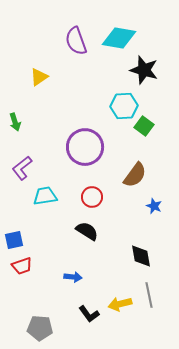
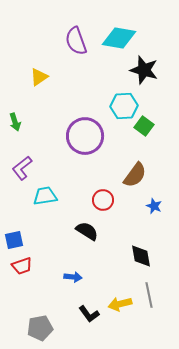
purple circle: moved 11 px up
red circle: moved 11 px right, 3 px down
gray pentagon: rotated 15 degrees counterclockwise
